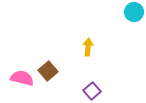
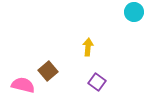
pink semicircle: moved 1 px right, 7 px down
purple square: moved 5 px right, 9 px up; rotated 12 degrees counterclockwise
